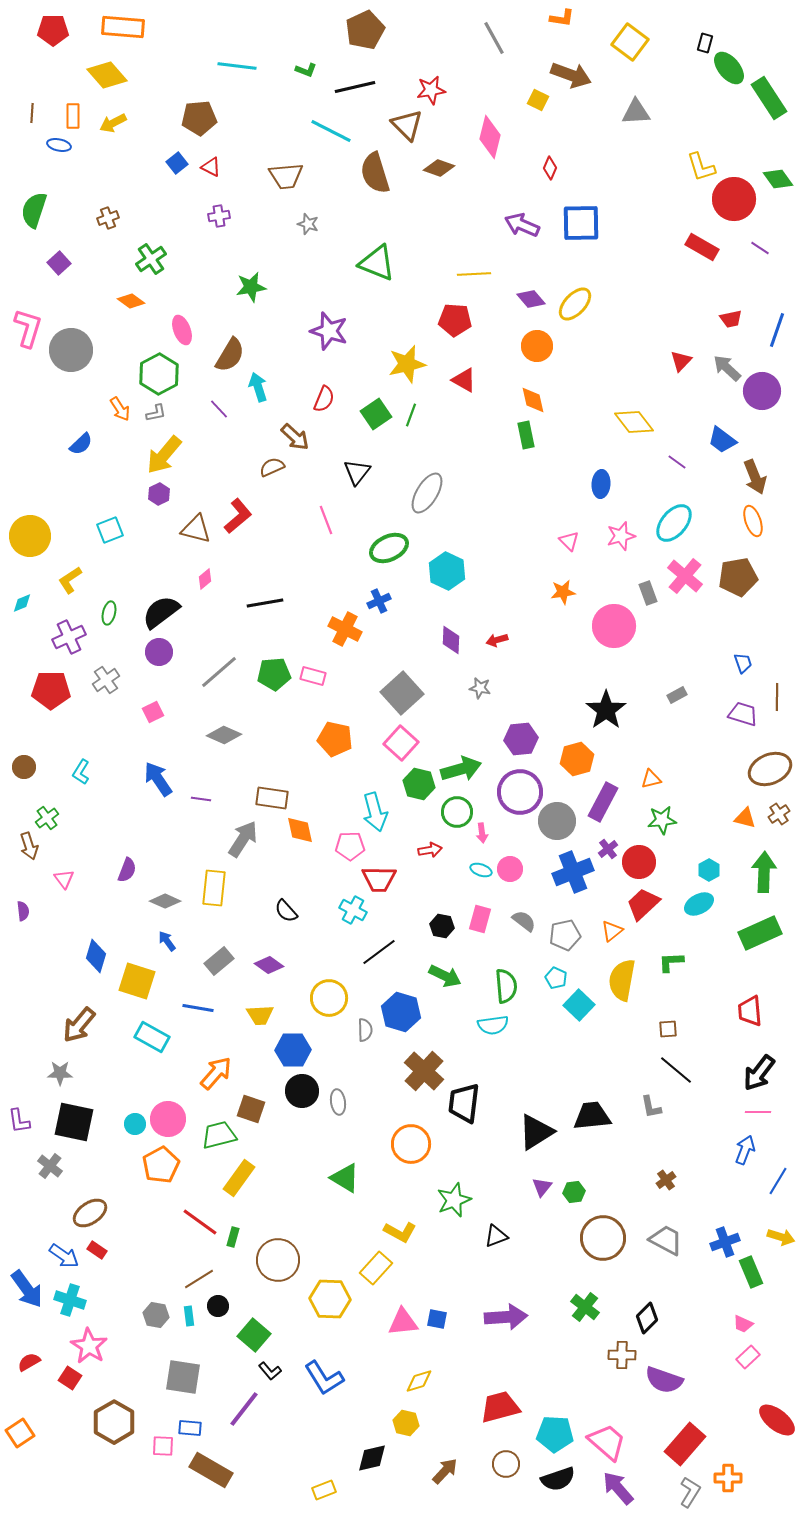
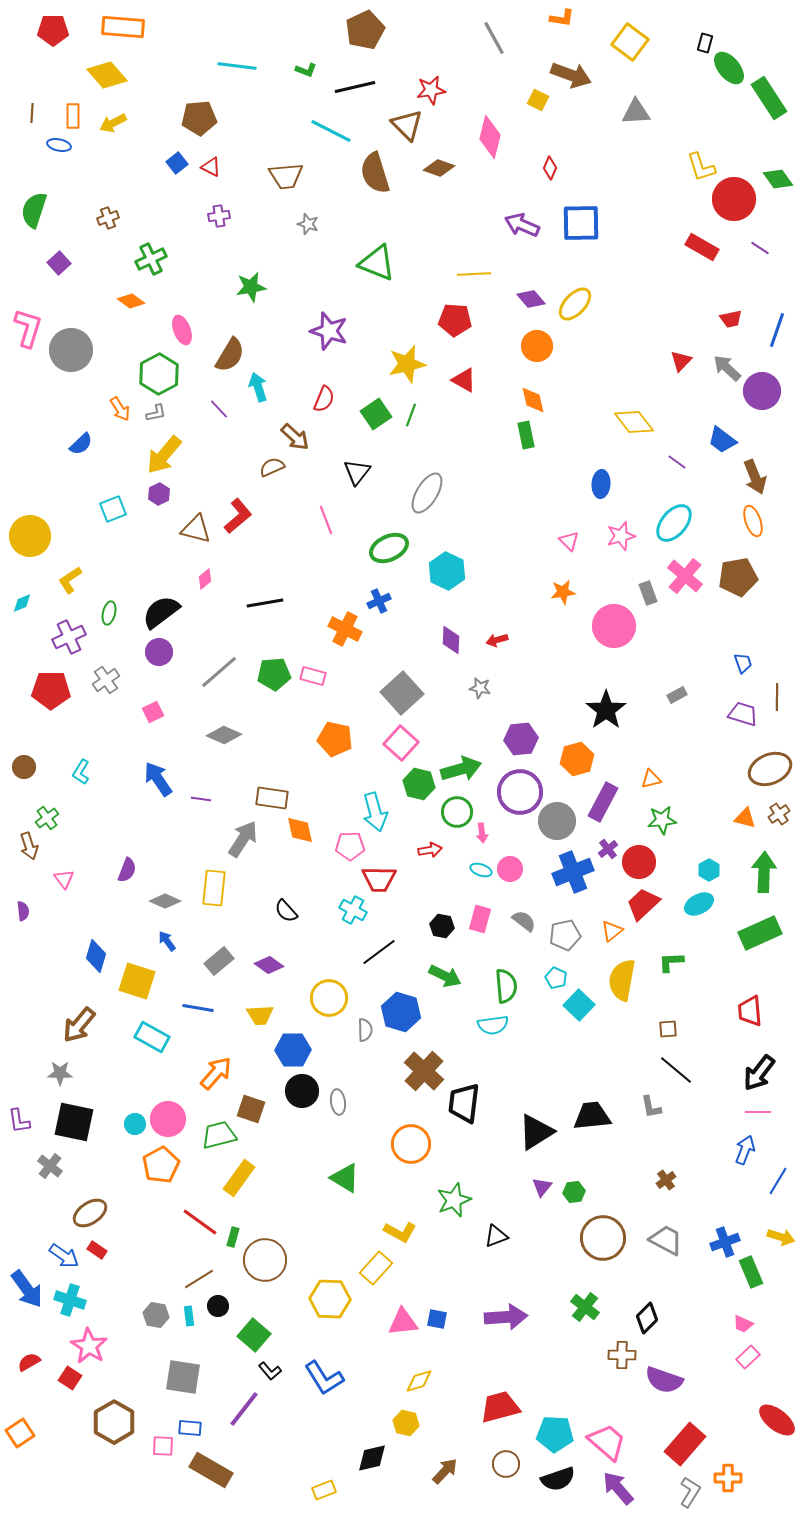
green cross at (151, 259): rotated 8 degrees clockwise
cyan square at (110, 530): moved 3 px right, 21 px up
brown circle at (278, 1260): moved 13 px left
